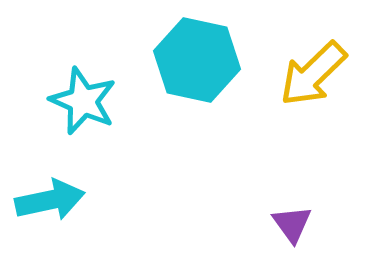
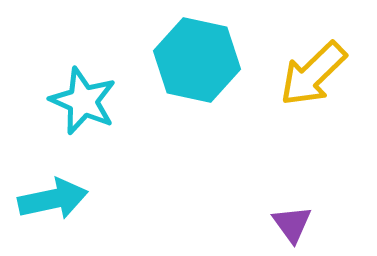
cyan arrow: moved 3 px right, 1 px up
